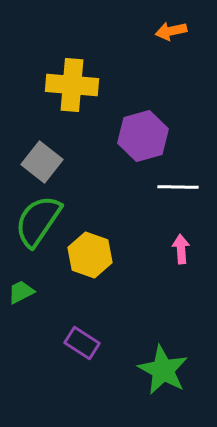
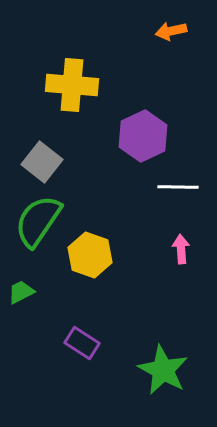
purple hexagon: rotated 9 degrees counterclockwise
